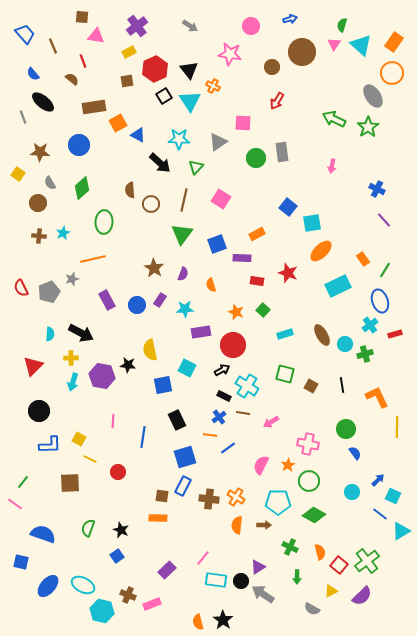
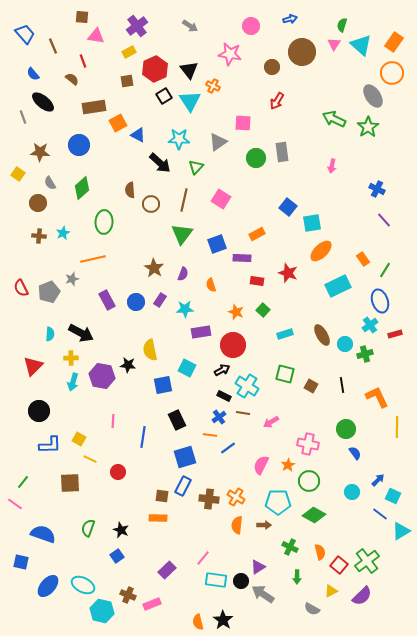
blue circle at (137, 305): moved 1 px left, 3 px up
